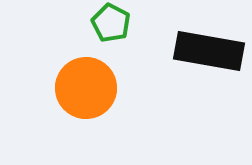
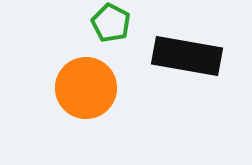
black rectangle: moved 22 px left, 5 px down
